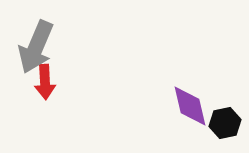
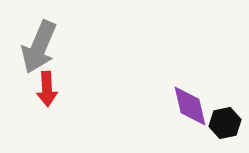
gray arrow: moved 3 px right
red arrow: moved 2 px right, 7 px down
